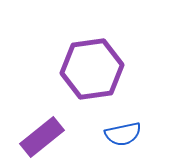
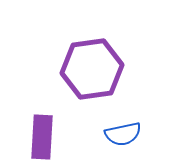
purple rectangle: rotated 48 degrees counterclockwise
